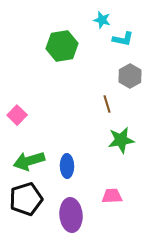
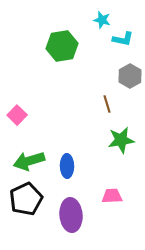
black pentagon: rotated 8 degrees counterclockwise
